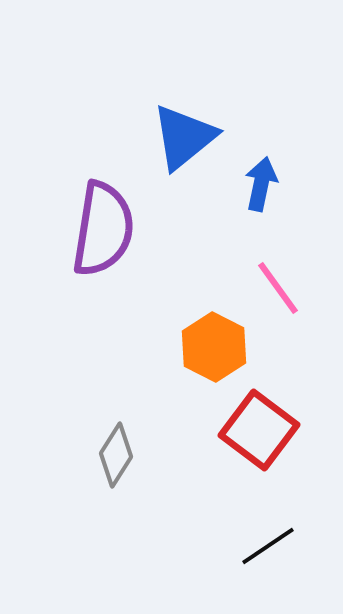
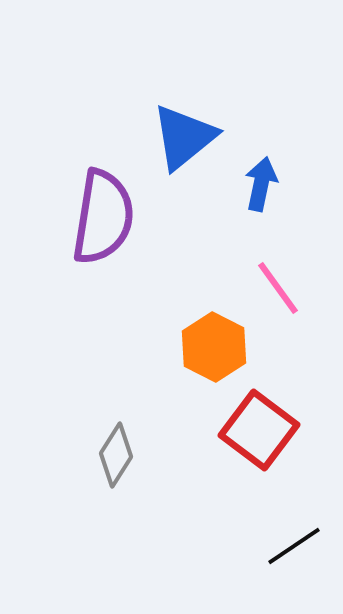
purple semicircle: moved 12 px up
black line: moved 26 px right
